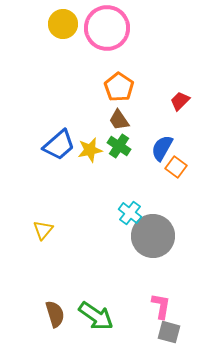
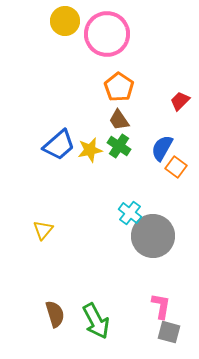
yellow circle: moved 2 px right, 3 px up
pink circle: moved 6 px down
green arrow: moved 5 px down; rotated 27 degrees clockwise
